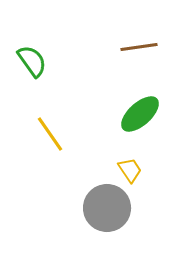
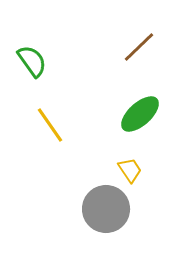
brown line: rotated 36 degrees counterclockwise
yellow line: moved 9 px up
gray circle: moved 1 px left, 1 px down
